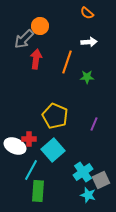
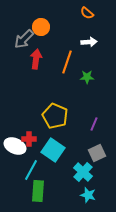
orange circle: moved 1 px right, 1 px down
cyan square: rotated 15 degrees counterclockwise
cyan cross: rotated 12 degrees counterclockwise
gray square: moved 4 px left, 27 px up
